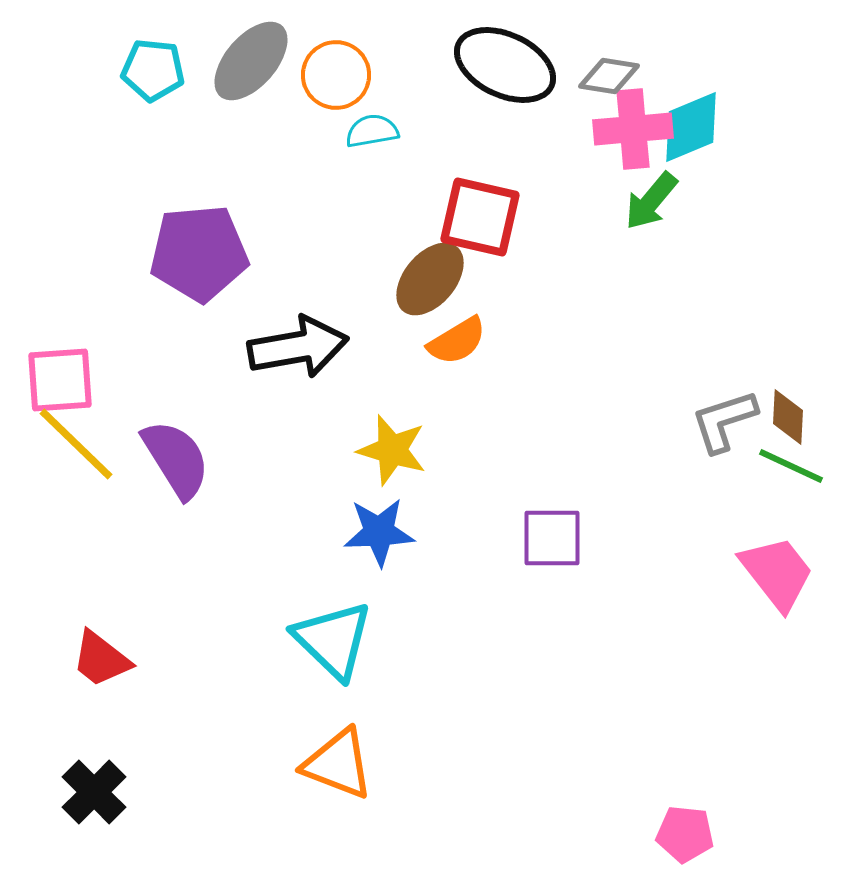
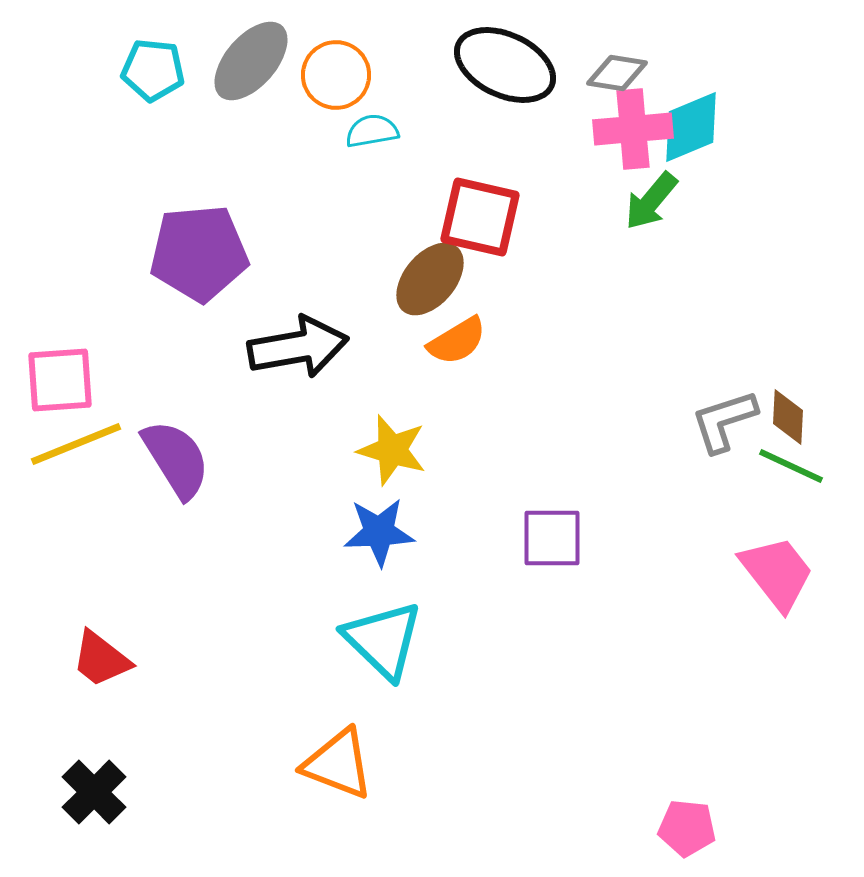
gray diamond: moved 8 px right, 3 px up
yellow line: rotated 66 degrees counterclockwise
cyan triangle: moved 50 px right
pink pentagon: moved 2 px right, 6 px up
